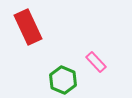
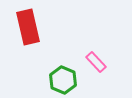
red rectangle: rotated 12 degrees clockwise
